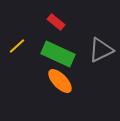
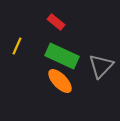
yellow line: rotated 24 degrees counterclockwise
gray triangle: moved 16 px down; rotated 20 degrees counterclockwise
green rectangle: moved 4 px right, 2 px down
